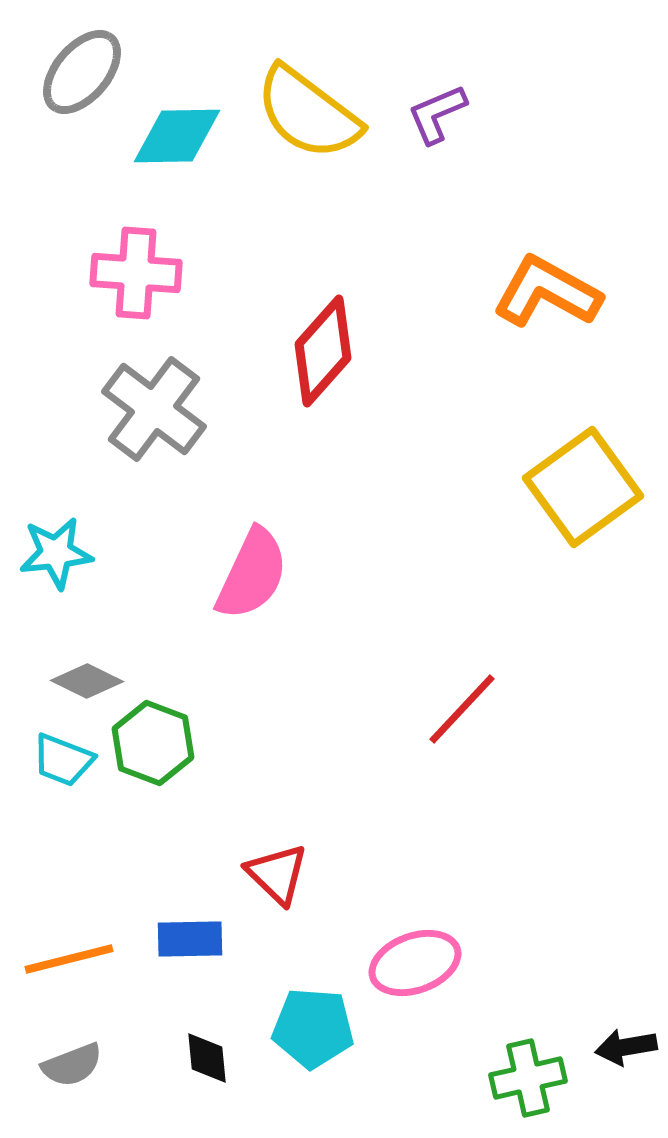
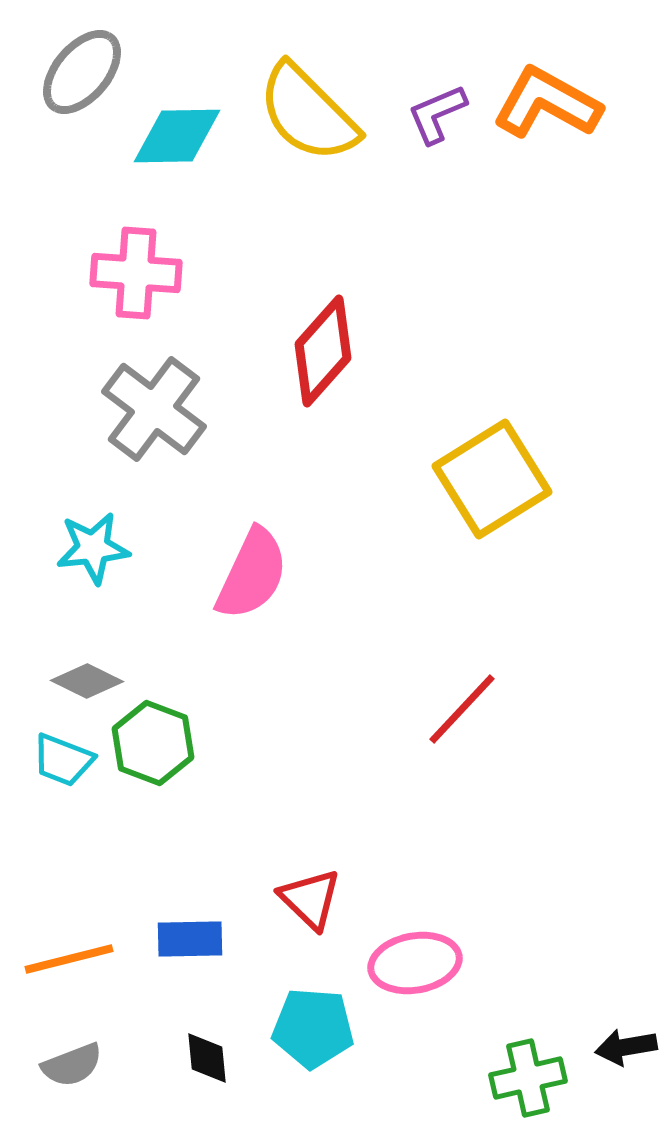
yellow semicircle: rotated 8 degrees clockwise
orange L-shape: moved 189 px up
yellow square: moved 91 px left, 8 px up; rotated 4 degrees clockwise
cyan star: moved 37 px right, 5 px up
red triangle: moved 33 px right, 25 px down
pink ellipse: rotated 10 degrees clockwise
